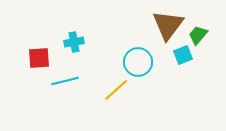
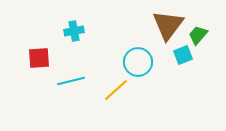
cyan cross: moved 11 px up
cyan line: moved 6 px right
